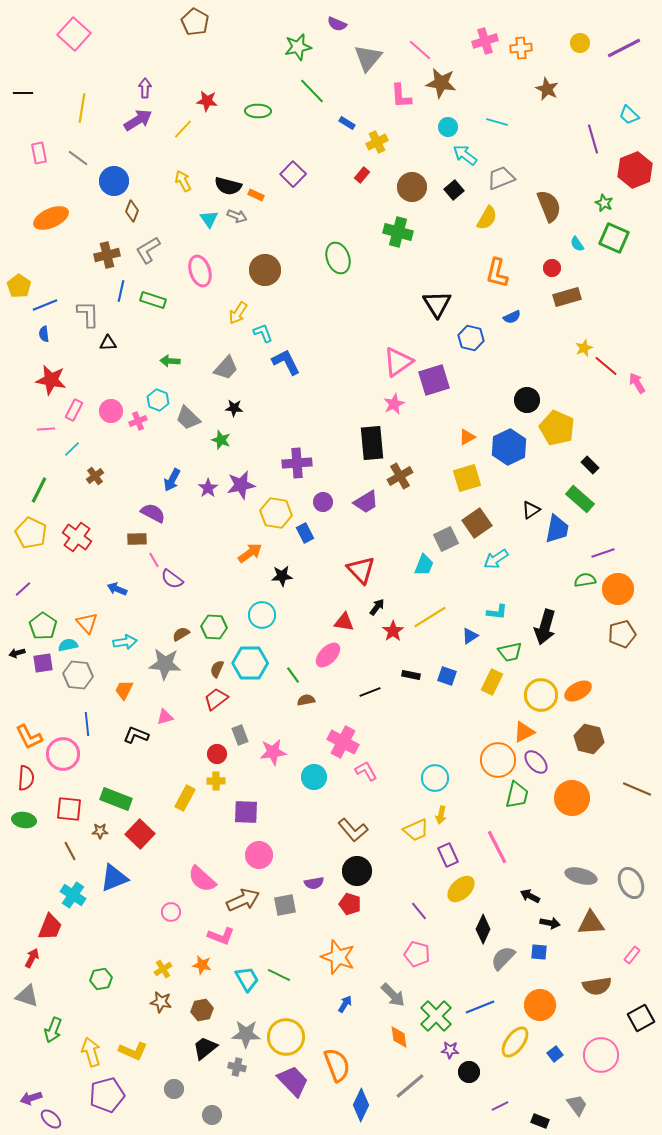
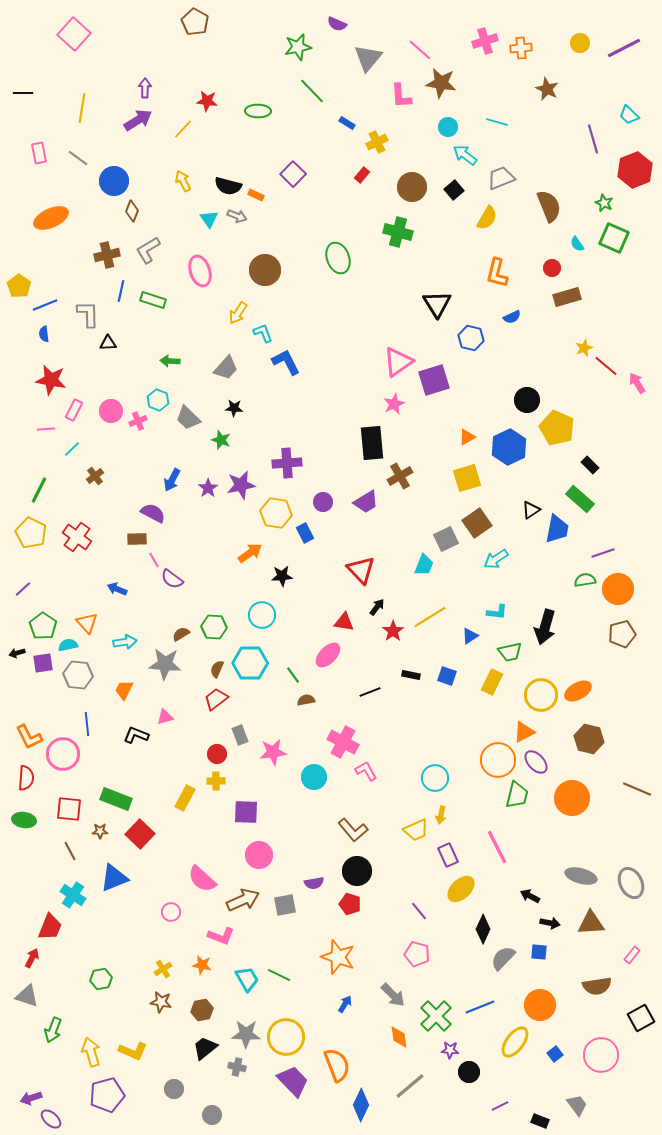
purple cross at (297, 463): moved 10 px left
